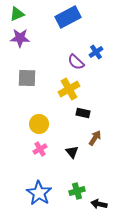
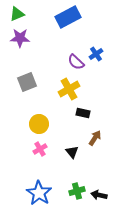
blue cross: moved 2 px down
gray square: moved 4 px down; rotated 24 degrees counterclockwise
black arrow: moved 9 px up
